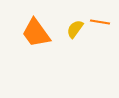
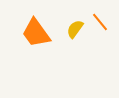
orange line: rotated 42 degrees clockwise
